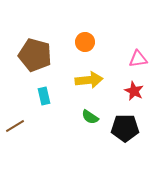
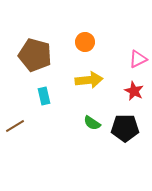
pink triangle: rotated 18 degrees counterclockwise
green semicircle: moved 2 px right, 6 px down
